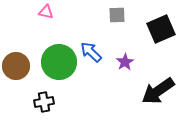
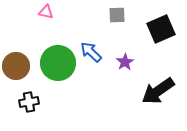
green circle: moved 1 px left, 1 px down
black cross: moved 15 px left
